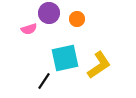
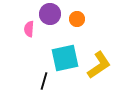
purple circle: moved 1 px right, 1 px down
pink semicircle: rotated 112 degrees clockwise
black line: rotated 18 degrees counterclockwise
